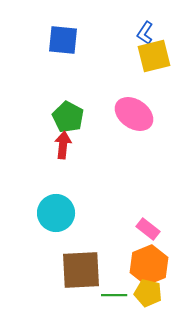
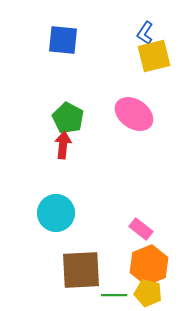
green pentagon: moved 1 px down
pink rectangle: moved 7 px left
